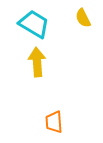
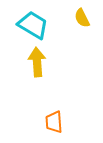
yellow semicircle: moved 1 px left
cyan trapezoid: moved 1 px left, 1 px down
